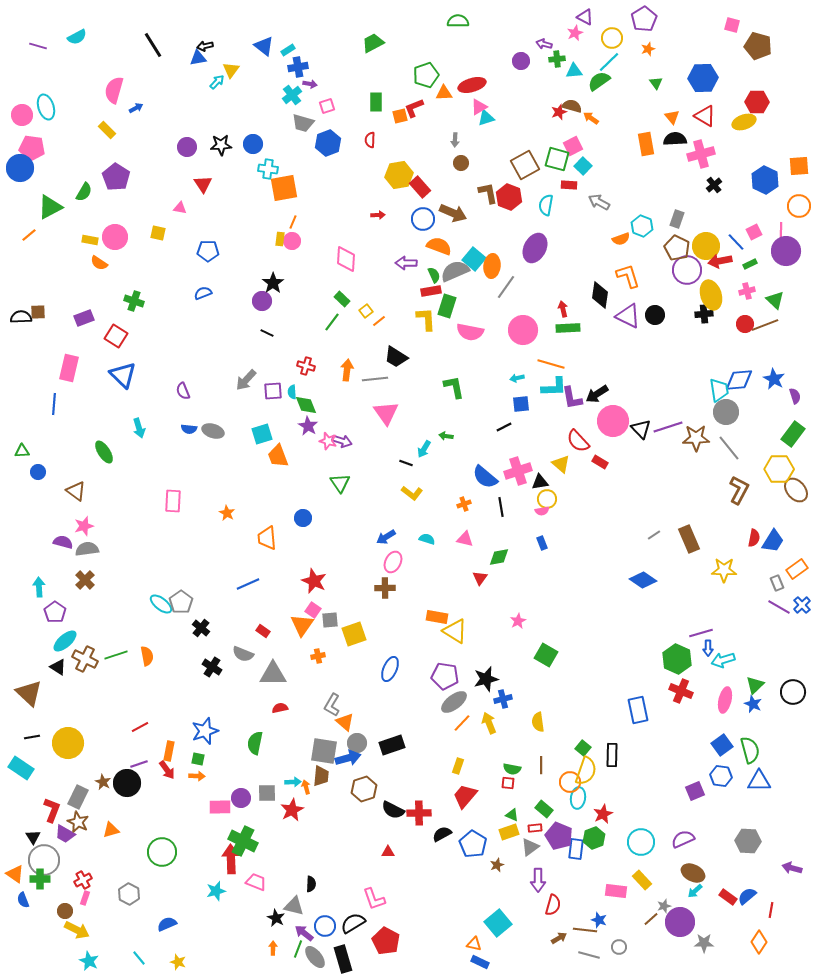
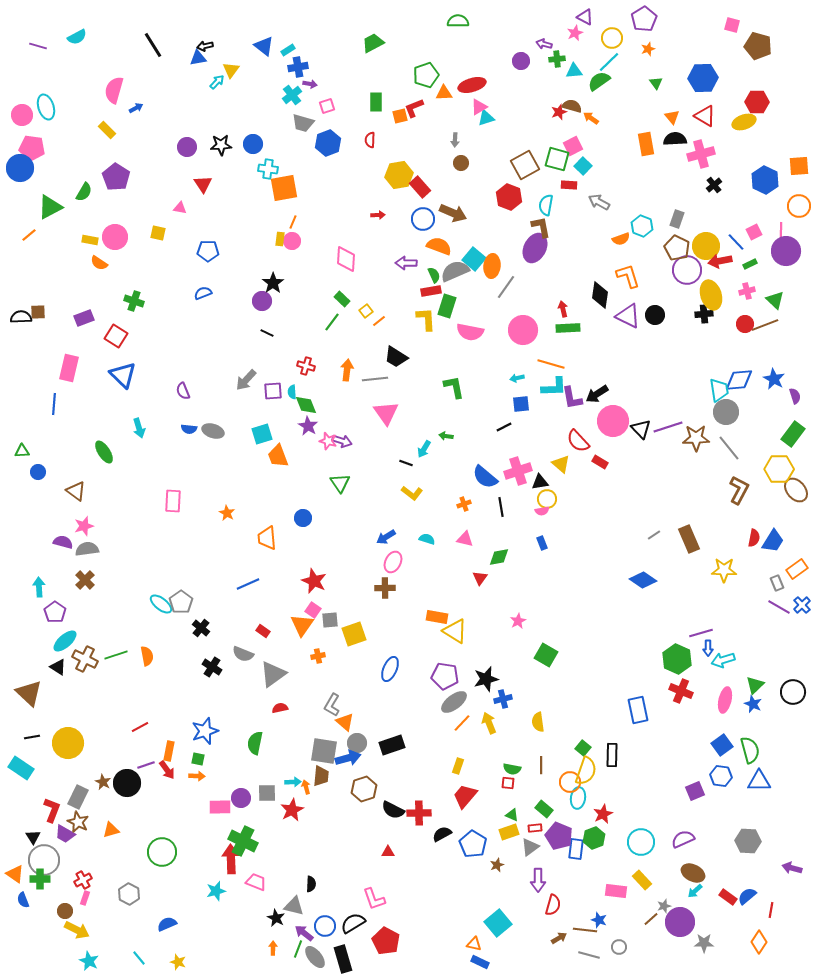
brown L-shape at (488, 193): moved 53 px right, 34 px down
gray triangle at (273, 674): rotated 36 degrees counterclockwise
purple line at (139, 764): moved 7 px right, 1 px down
